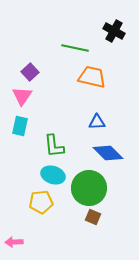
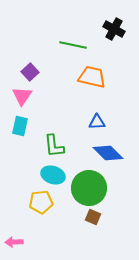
black cross: moved 2 px up
green line: moved 2 px left, 3 px up
